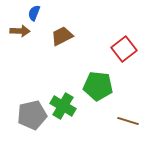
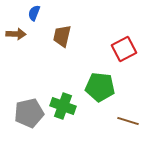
brown arrow: moved 4 px left, 3 px down
brown trapezoid: rotated 50 degrees counterclockwise
red square: rotated 10 degrees clockwise
green pentagon: moved 2 px right, 1 px down
green cross: rotated 10 degrees counterclockwise
gray pentagon: moved 3 px left, 2 px up
